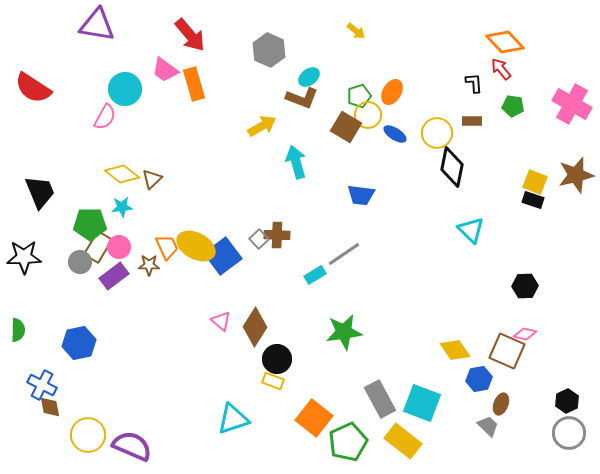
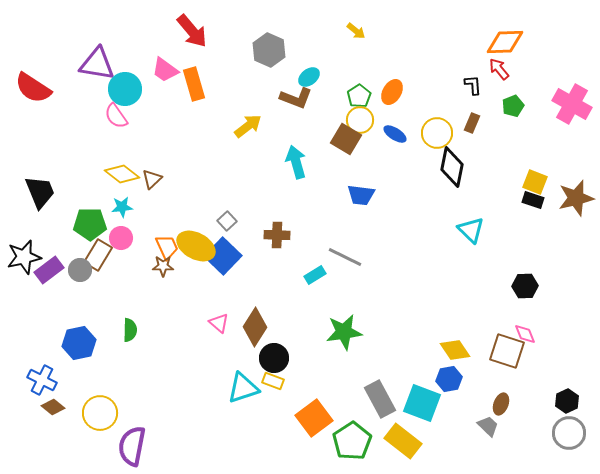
purple triangle at (97, 25): moved 39 px down
red arrow at (190, 35): moved 2 px right, 4 px up
orange diamond at (505, 42): rotated 48 degrees counterclockwise
red arrow at (501, 69): moved 2 px left
black L-shape at (474, 83): moved 1 px left, 2 px down
green pentagon at (359, 96): rotated 15 degrees counterclockwise
brown L-shape at (302, 98): moved 6 px left
green pentagon at (513, 106): rotated 30 degrees counterclockwise
yellow circle at (368, 115): moved 8 px left, 5 px down
pink semicircle at (105, 117): moved 11 px right, 1 px up; rotated 116 degrees clockwise
brown rectangle at (472, 121): moved 2 px down; rotated 66 degrees counterclockwise
yellow arrow at (262, 126): moved 14 px left; rotated 8 degrees counterclockwise
brown square at (346, 127): moved 12 px down
brown star at (576, 175): moved 23 px down
gray square at (259, 239): moved 32 px left, 18 px up
brown rectangle at (98, 247): moved 8 px down
pink circle at (119, 247): moved 2 px right, 9 px up
gray line at (344, 254): moved 1 px right, 3 px down; rotated 60 degrees clockwise
blue square at (223, 256): rotated 9 degrees counterclockwise
black star at (24, 257): rotated 12 degrees counterclockwise
gray circle at (80, 262): moved 8 px down
brown star at (149, 265): moved 14 px right, 1 px down
purple rectangle at (114, 276): moved 65 px left, 6 px up
pink triangle at (221, 321): moved 2 px left, 2 px down
green semicircle at (18, 330): moved 112 px right
pink diamond at (525, 334): rotated 55 degrees clockwise
brown square at (507, 351): rotated 6 degrees counterclockwise
black circle at (277, 359): moved 3 px left, 1 px up
blue hexagon at (479, 379): moved 30 px left
blue cross at (42, 385): moved 5 px up
brown diamond at (50, 407): moved 3 px right; rotated 40 degrees counterclockwise
orange square at (314, 418): rotated 15 degrees clockwise
cyan triangle at (233, 419): moved 10 px right, 31 px up
yellow circle at (88, 435): moved 12 px right, 22 px up
green pentagon at (348, 442): moved 4 px right, 1 px up; rotated 9 degrees counterclockwise
purple semicircle at (132, 446): rotated 102 degrees counterclockwise
